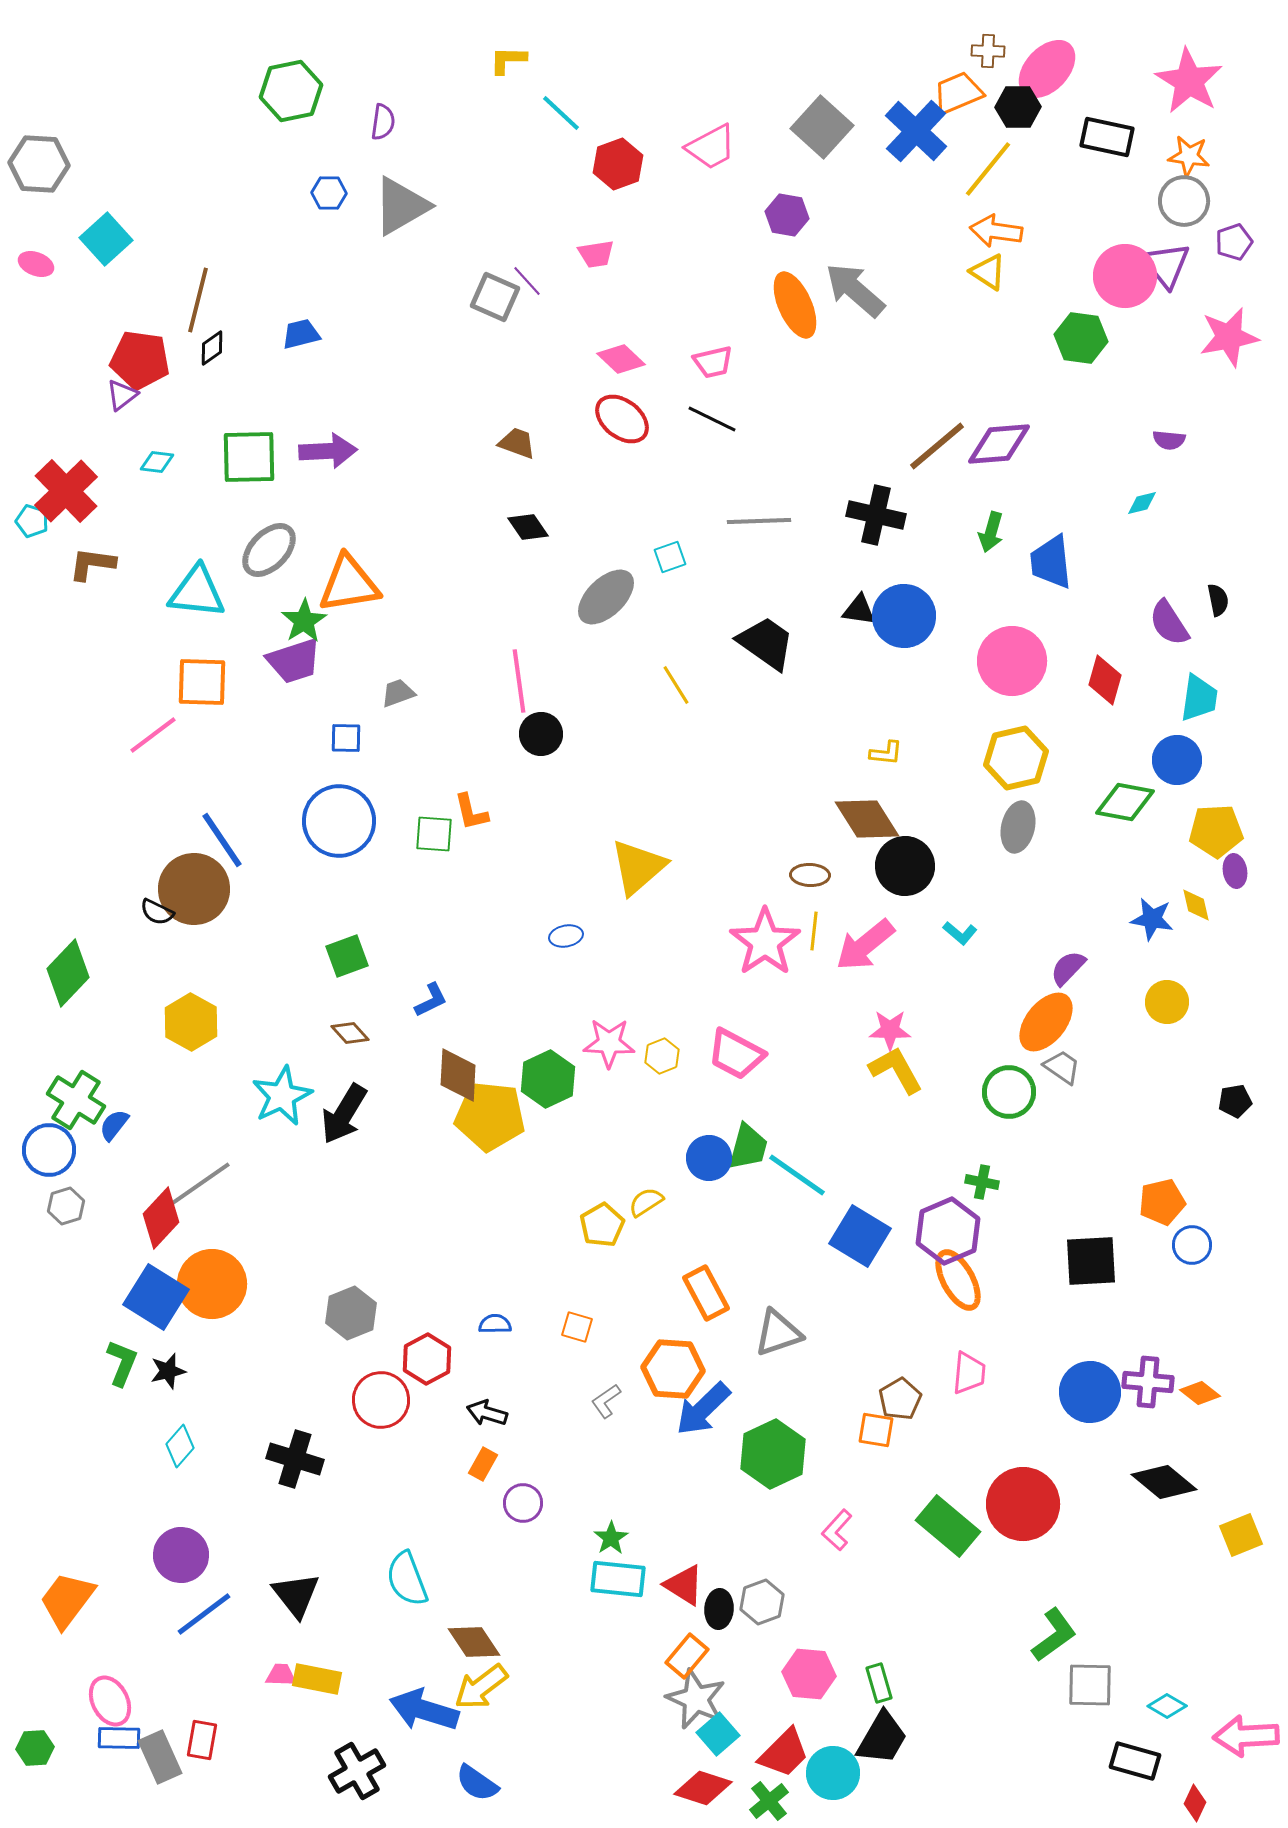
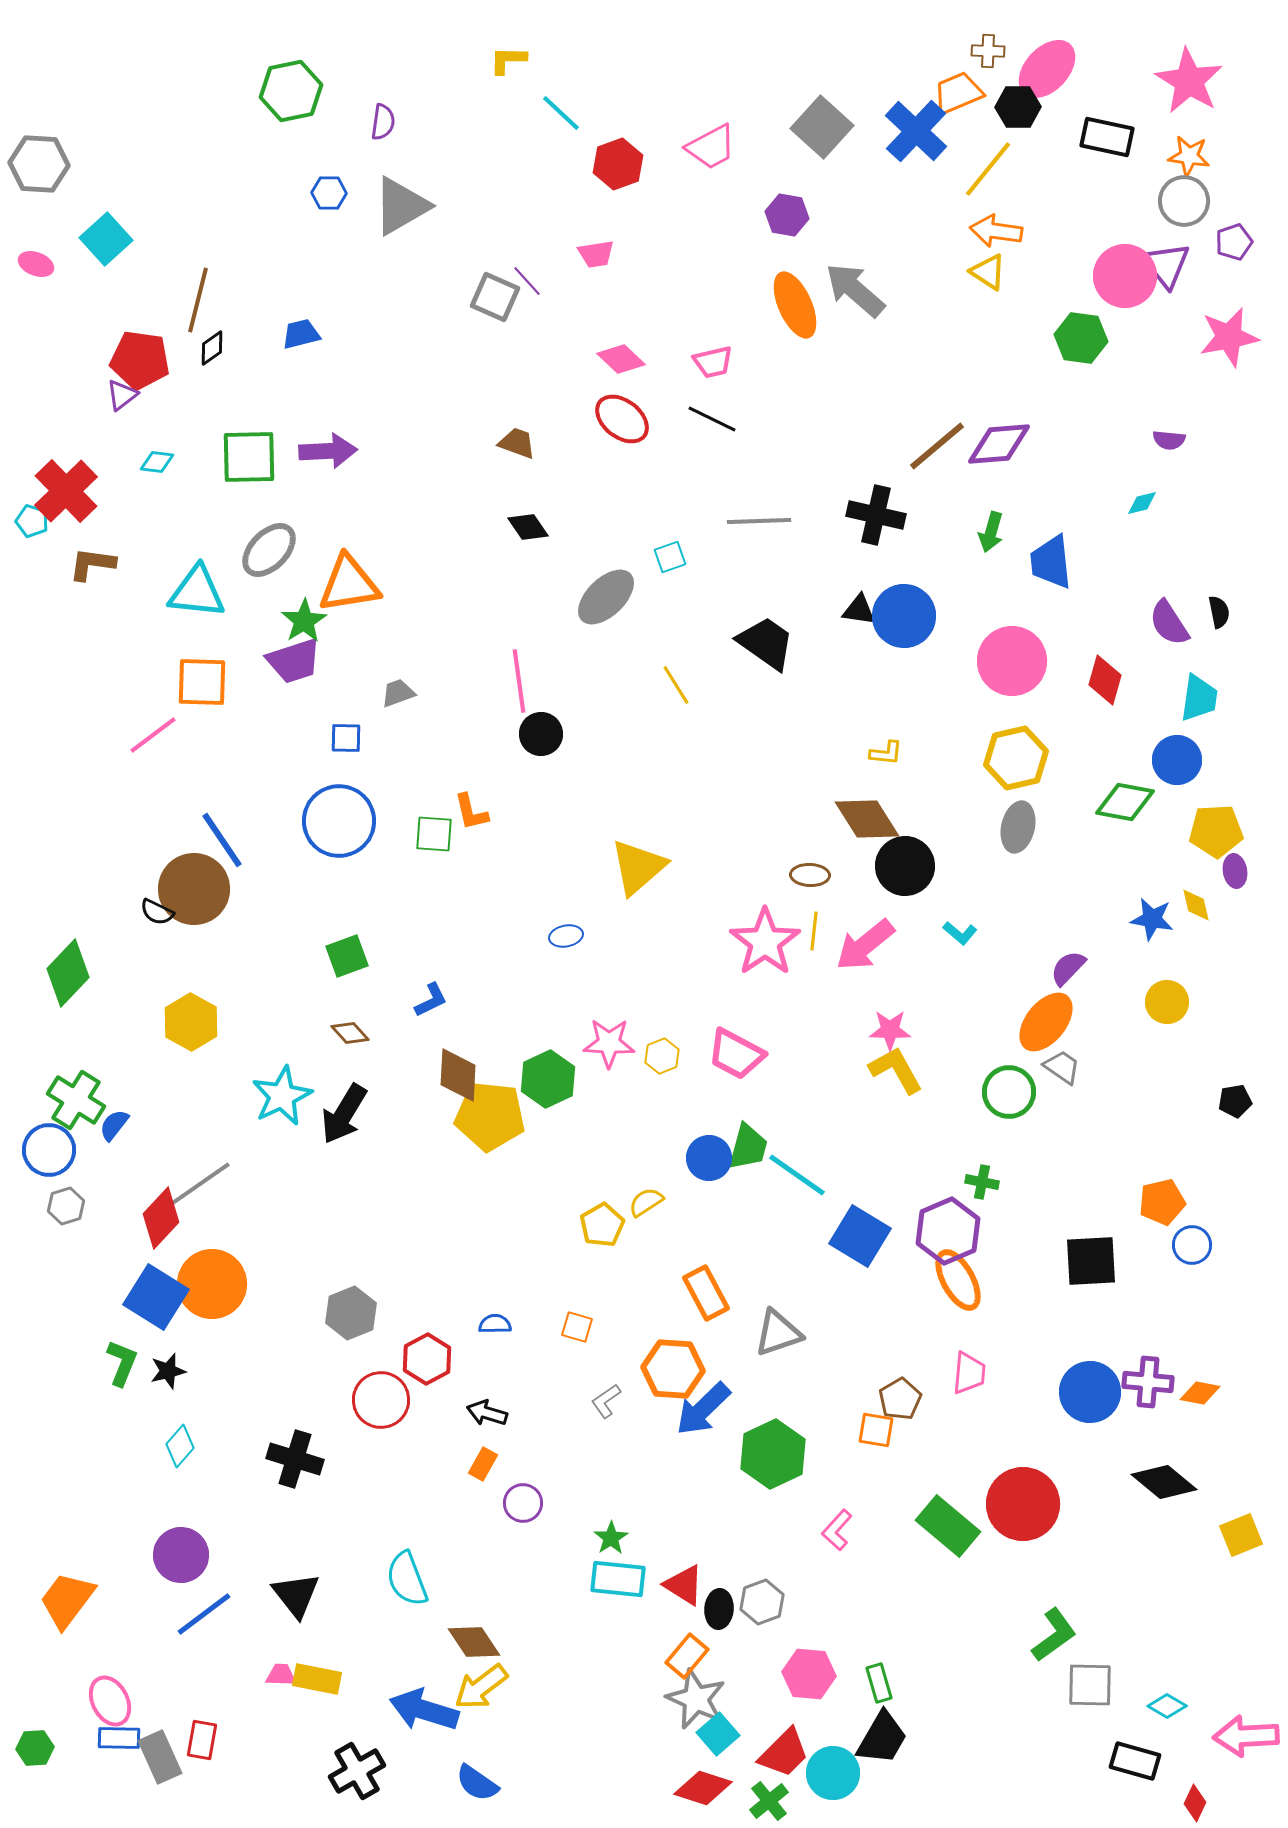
black semicircle at (1218, 600): moved 1 px right, 12 px down
orange diamond at (1200, 1393): rotated 27 degrees counterclockwise
